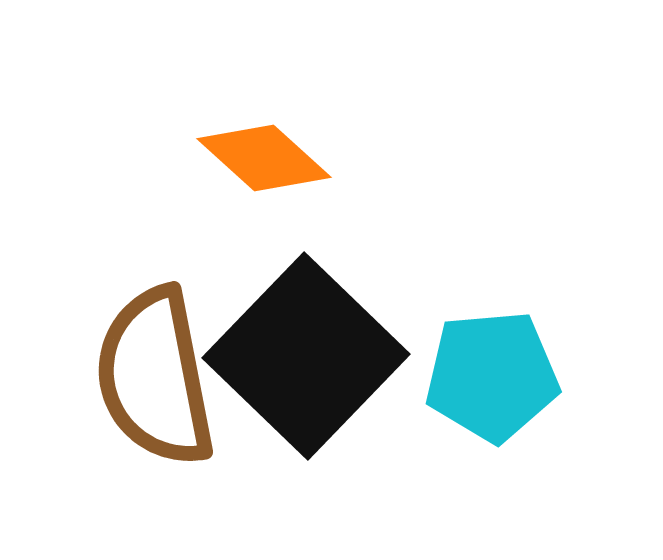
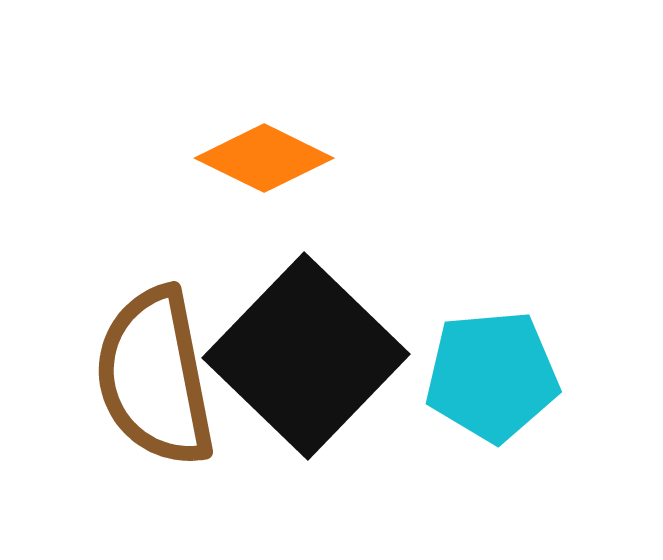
orange diamond: rotated 16 degrees counterclockwise
